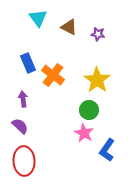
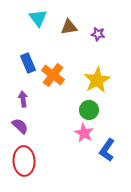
brown triangle: rotated 36 degrees counterclockwise
yellow star: rotated 8 degrees clockwise
